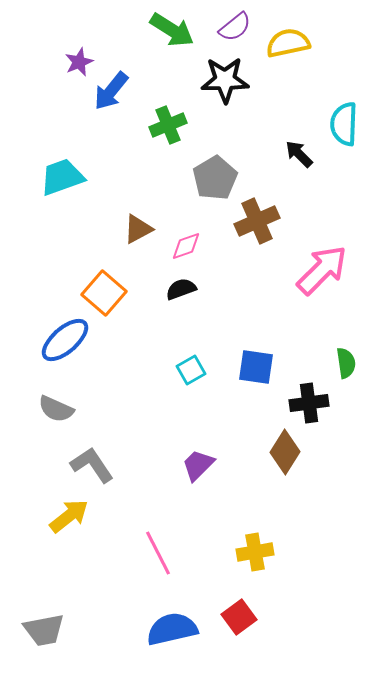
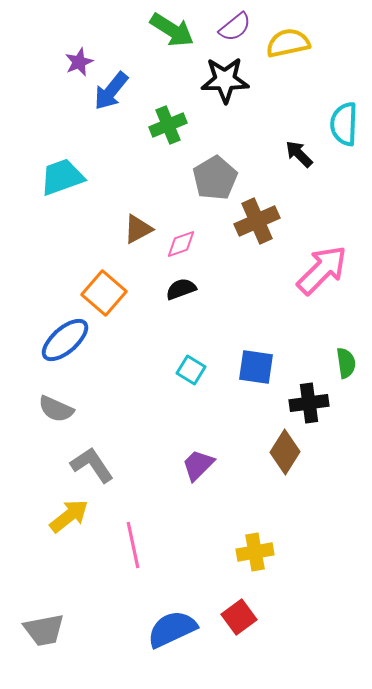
pink diamond: moved 5 px left, 2 px up
cyan square: rotated 28 degrees counterclockwise
pink line: moved 25 px left, 8 px up; rotated 15 degrees clockwise
blue semicircle: rotated 12 degrees counterclockwise
